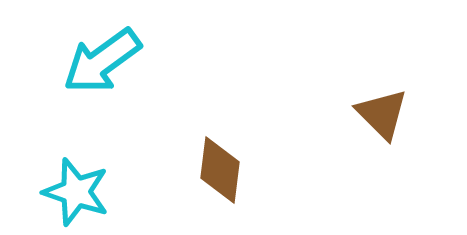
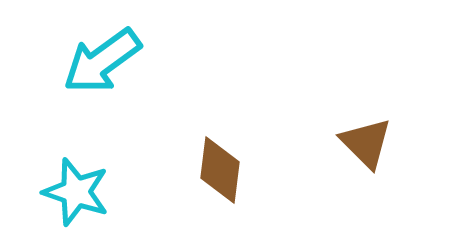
brown triangle: moved 16 px left, 29 px down
